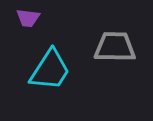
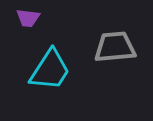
gray trapezoid: rotated 6 degrees counterclockwise
